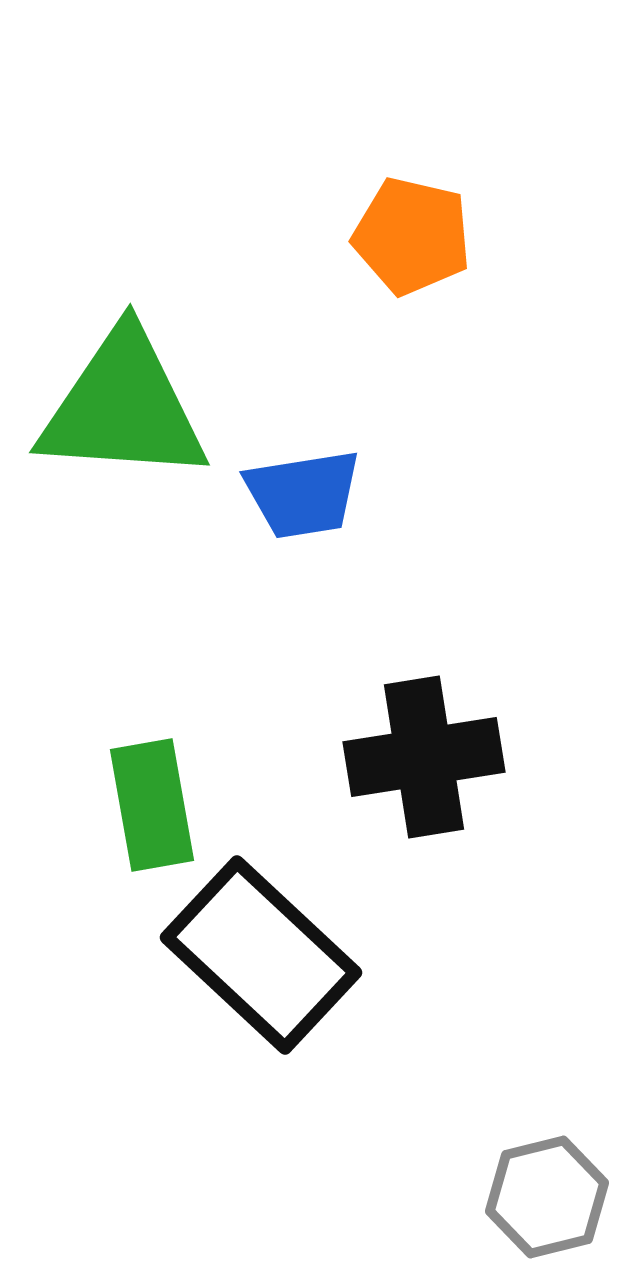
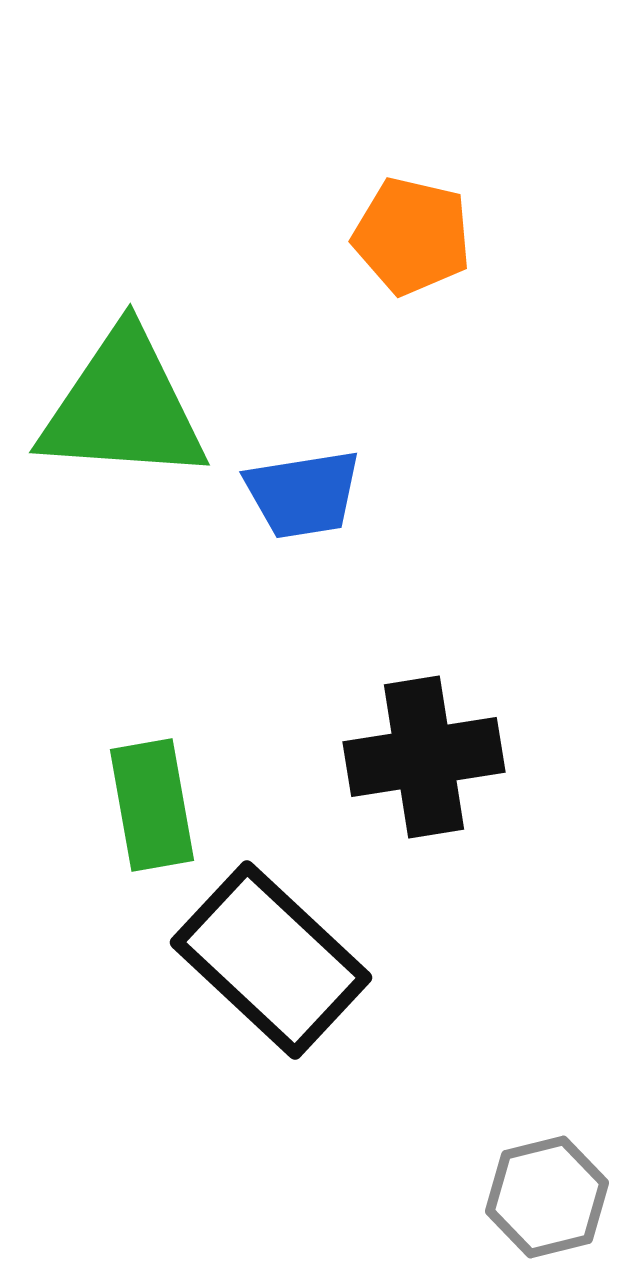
black rectangle: moved 10 px right, 5 px down
